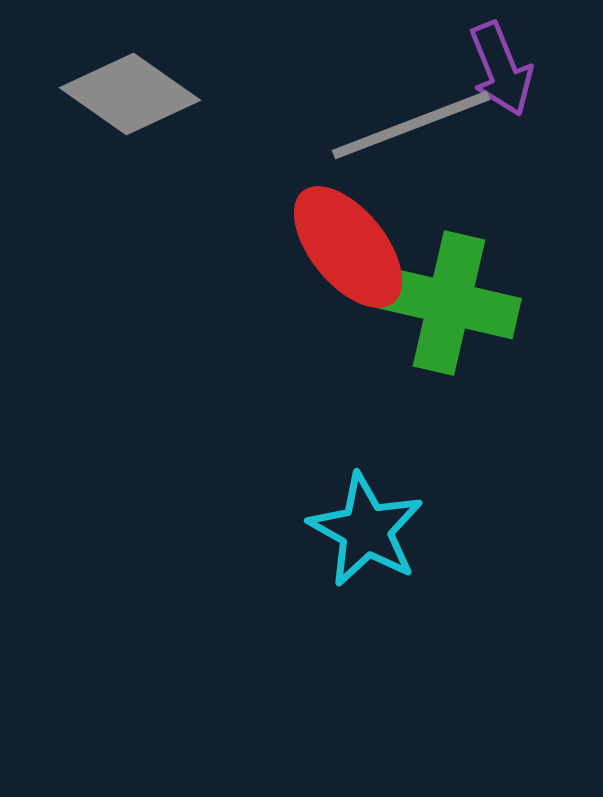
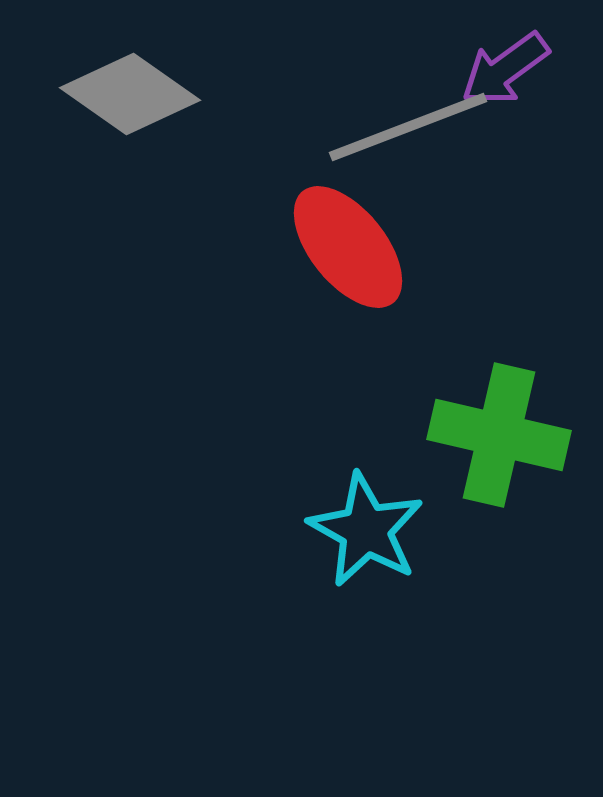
purple arrow: moved 4 px right; rotated 76 degrees clockwise
gray line: moved 3 px left, 2 px down
green cross: moved 50 px right, 132 px down
